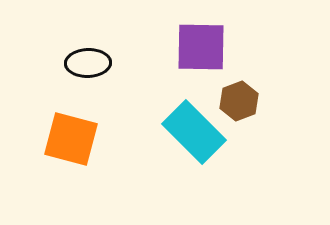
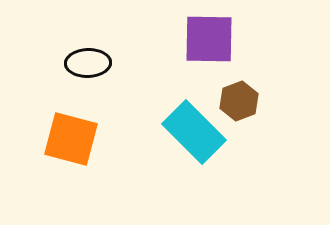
purple square: moved 8 px right, 8 px up
